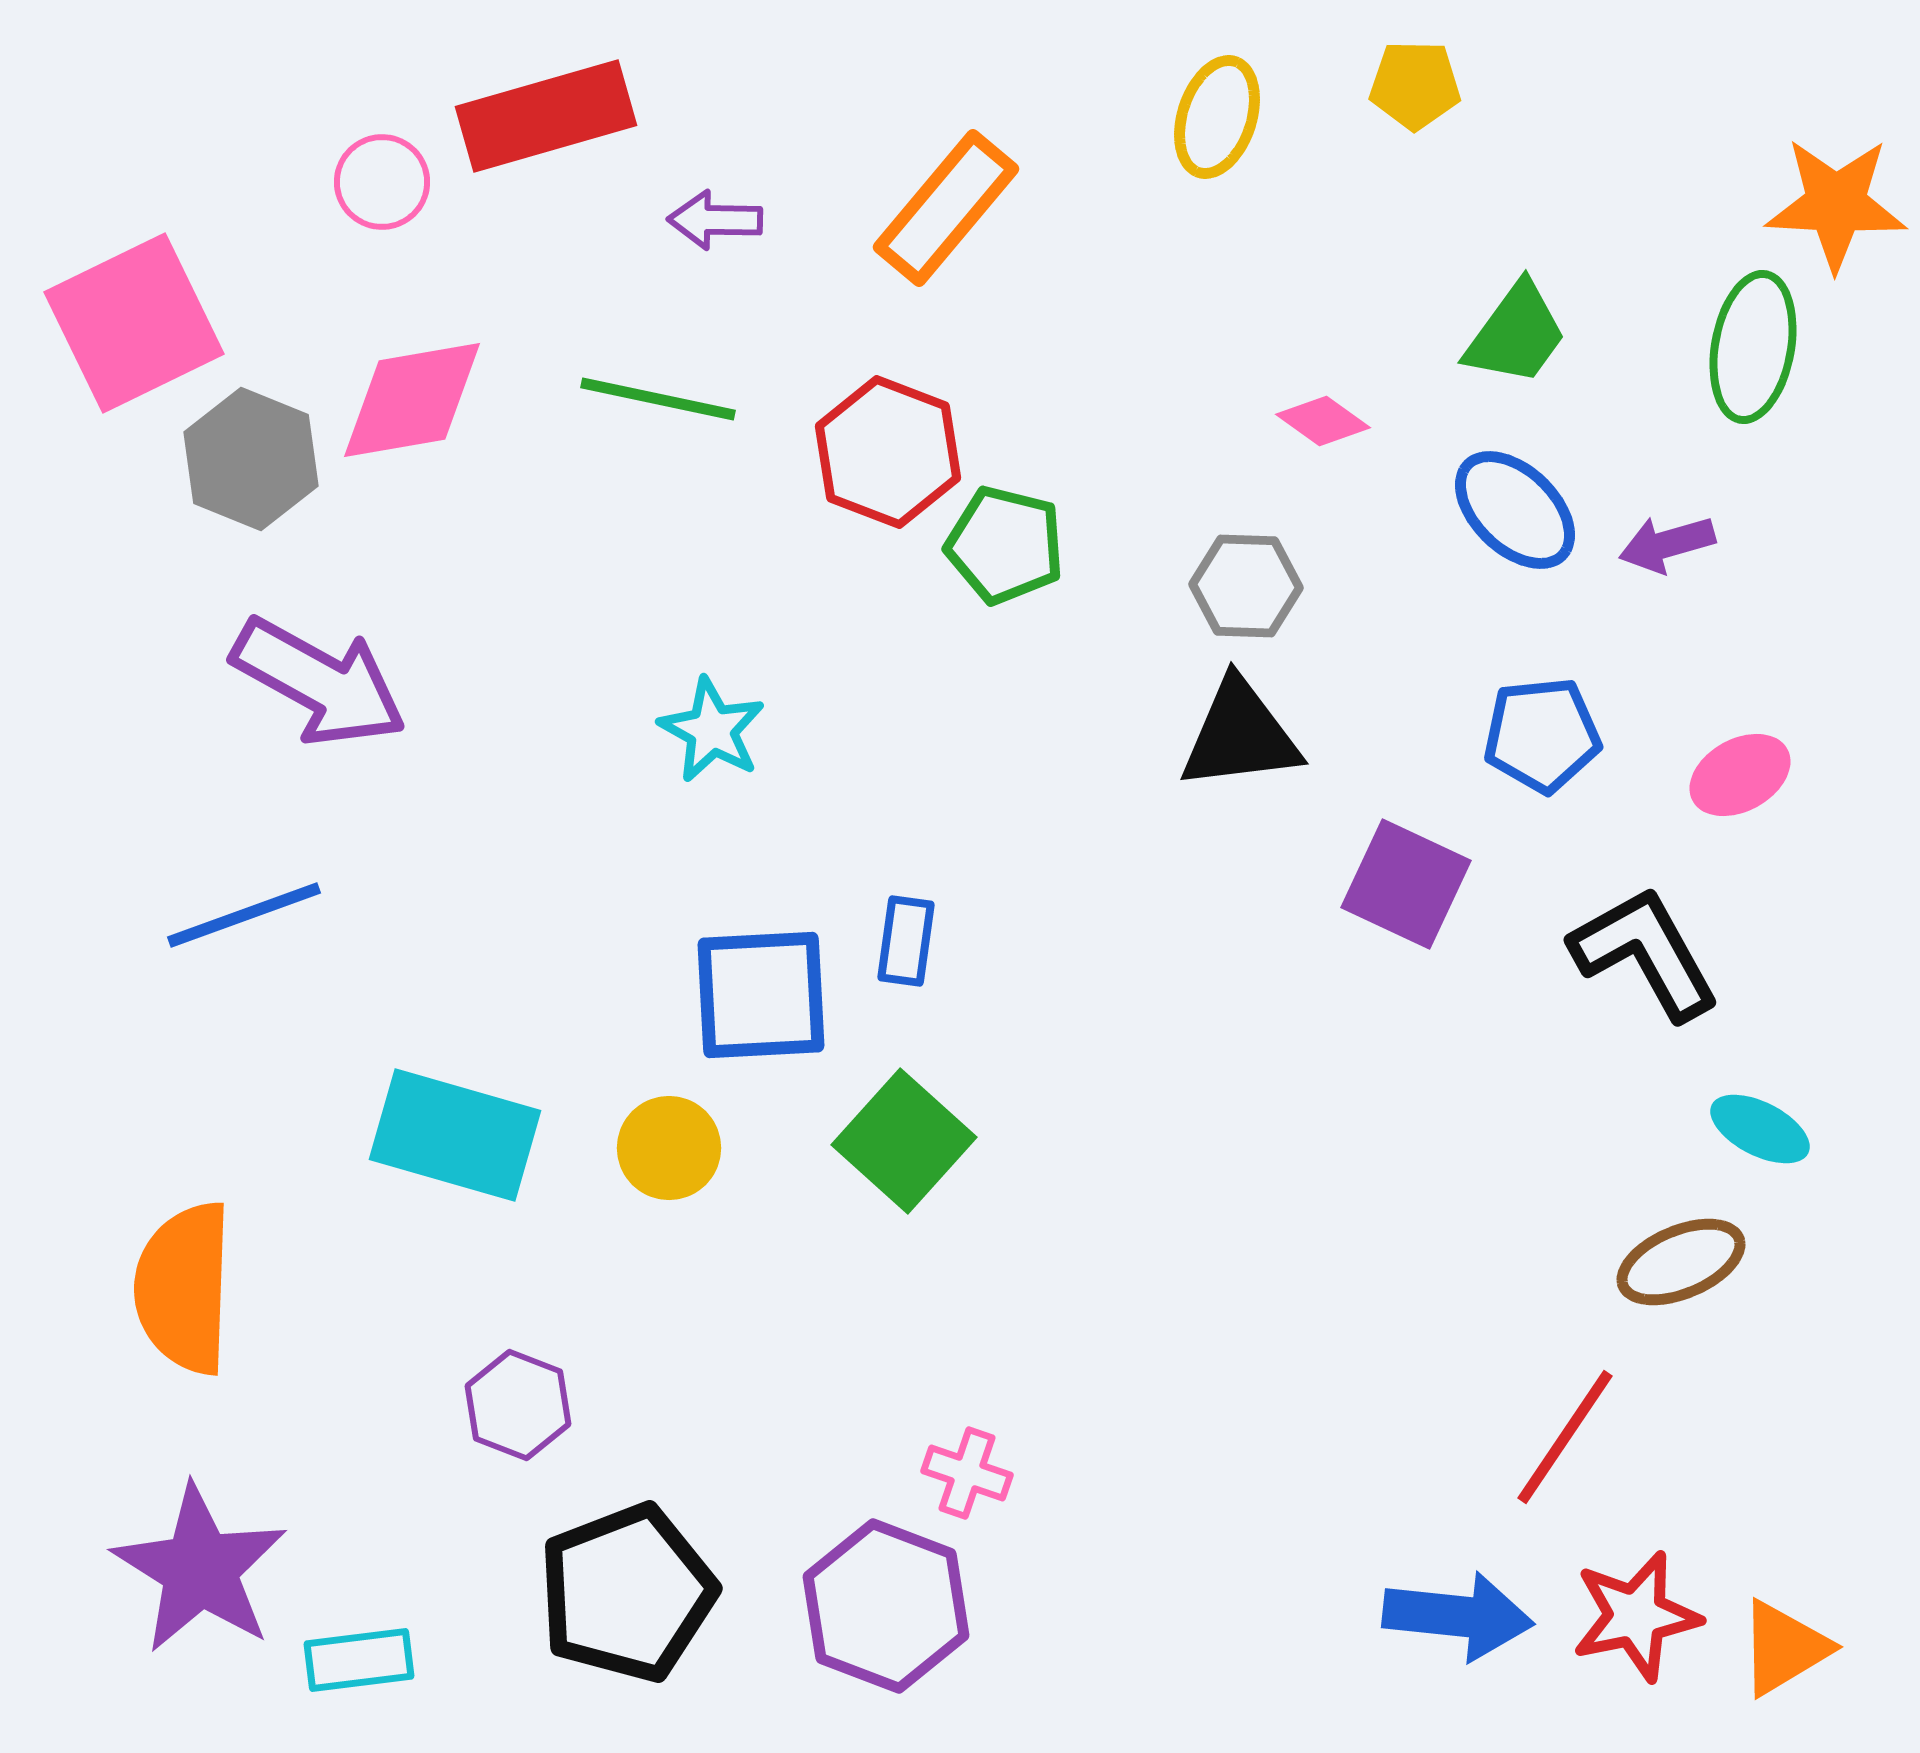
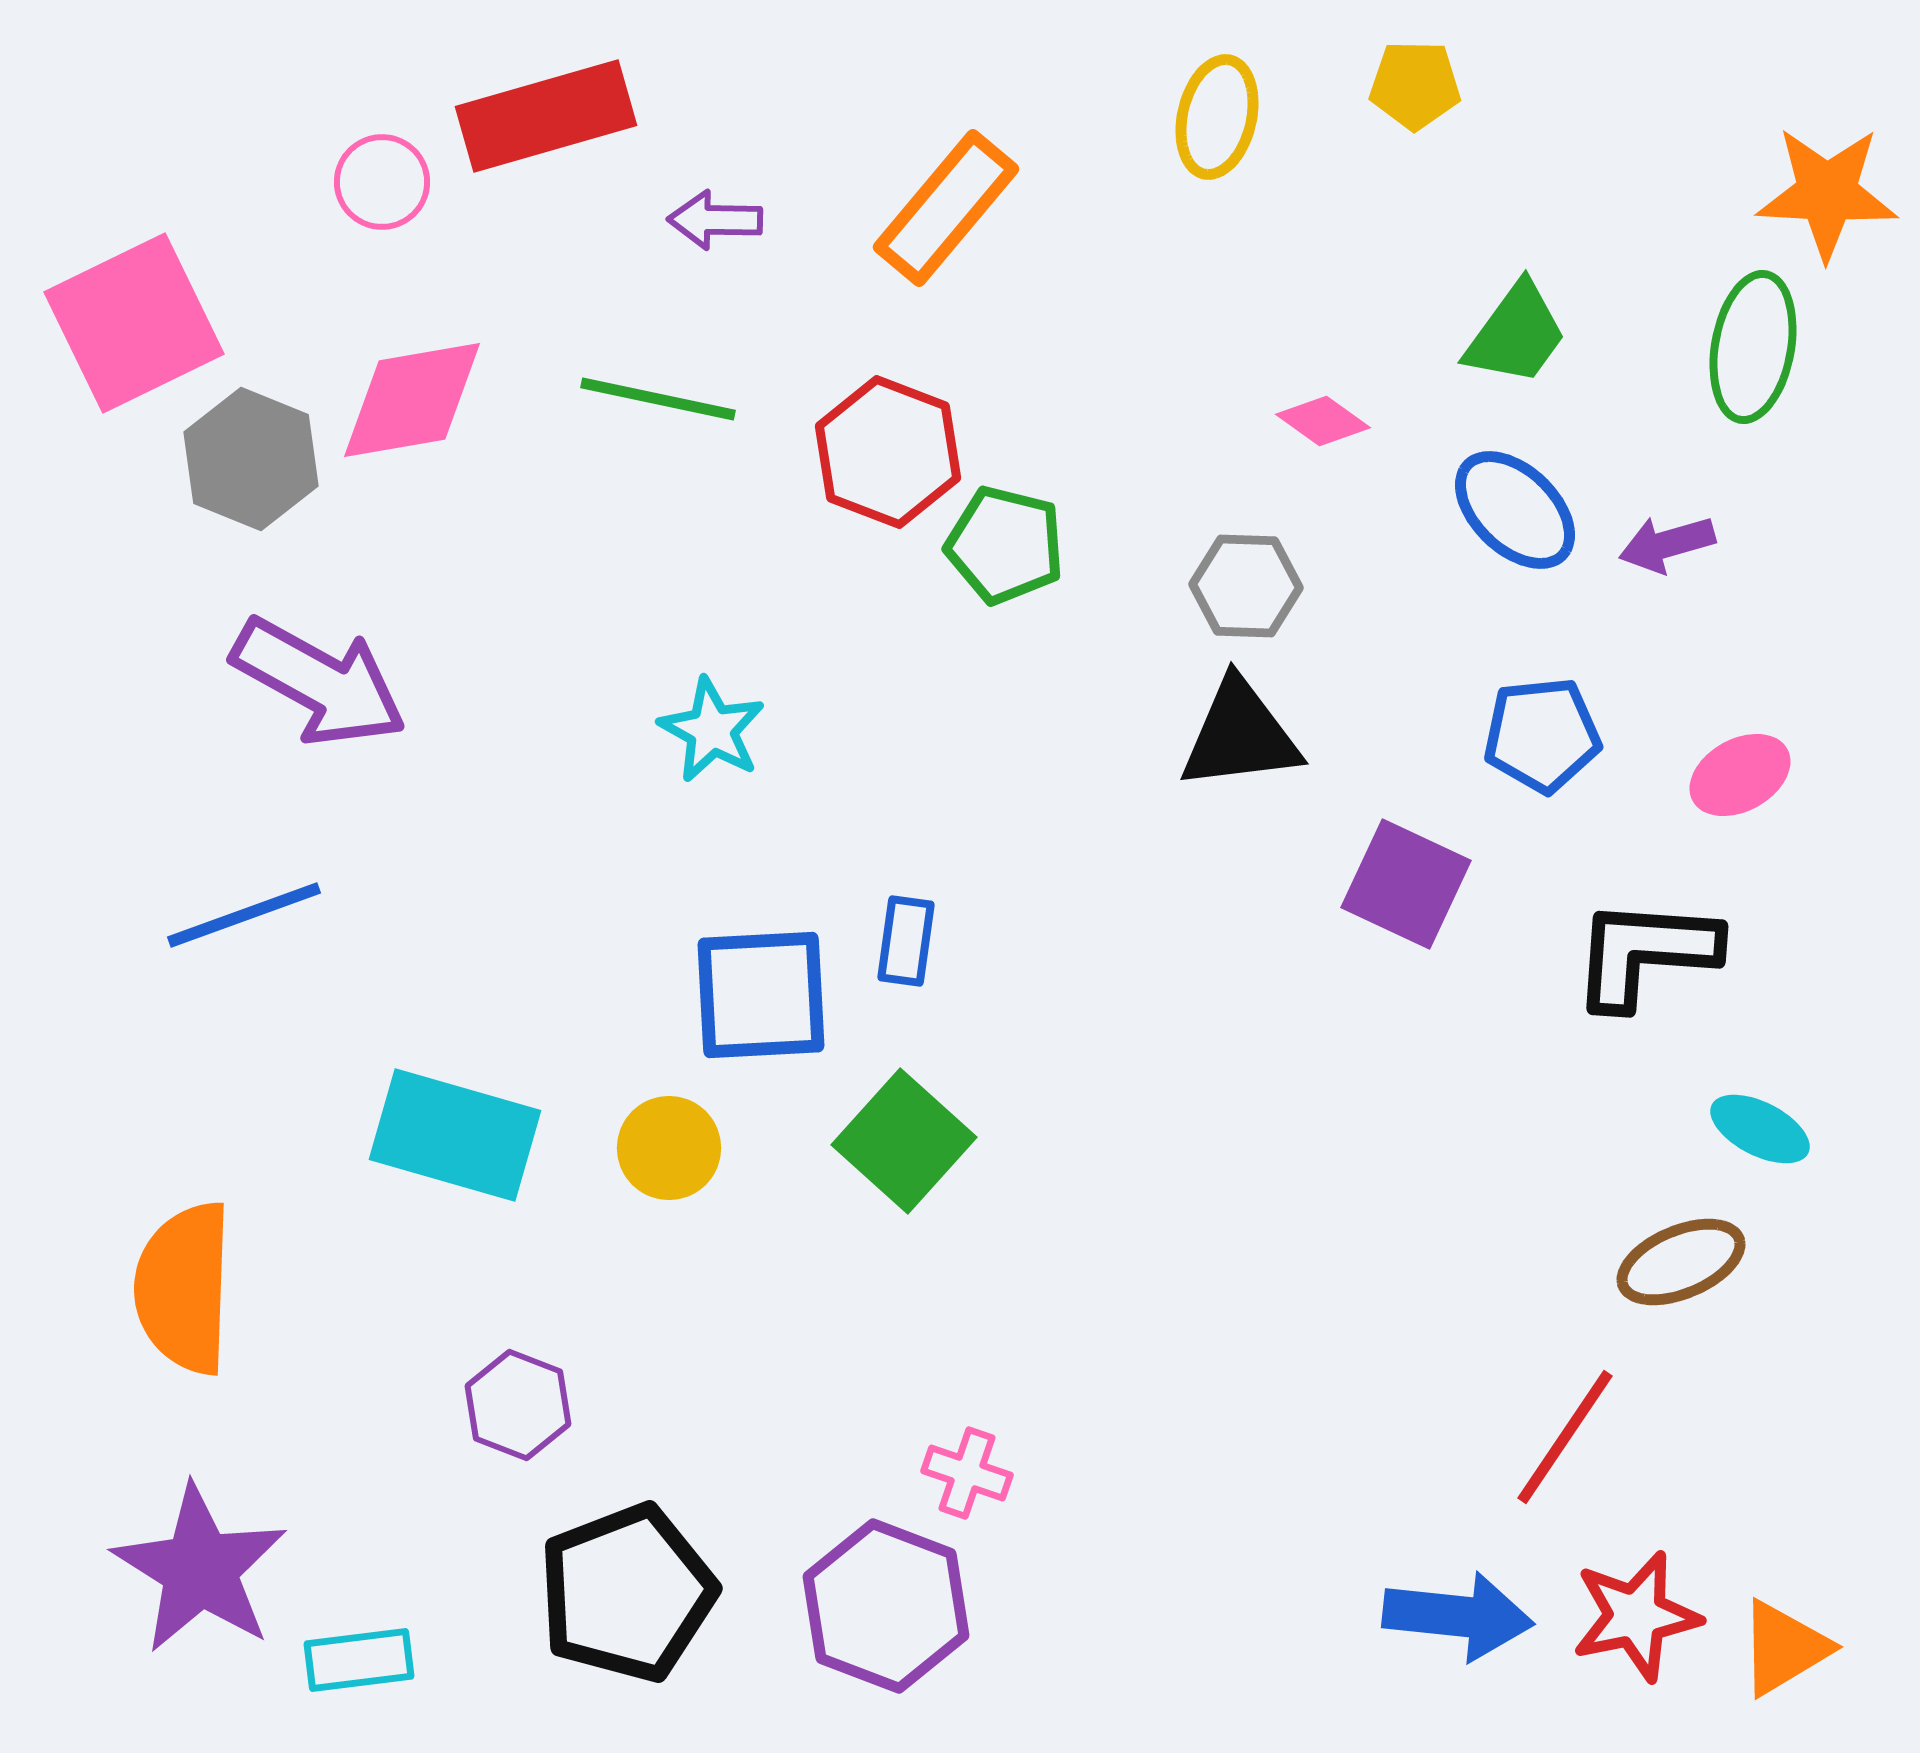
yellow ellipse at (1217, 117): rotated 5 degrees counterclockwise
orange star at (1836, 204): moved 9 px left, 11 px up
black L-shape at (1645, 953): rotated 57 degrees counterclockwise
